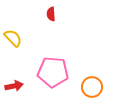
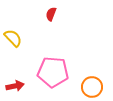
red semicircle: rotated 24 degrees clockwise
red arrow: moved 1 px right
